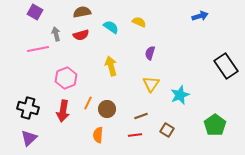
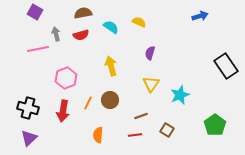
brown semicircle: moved 1 px right, 1 px down
brown circle: moved 3 px right, 9 px up
